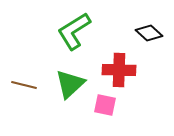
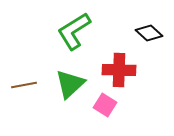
brown line: rotated 25 degrees counterclockwise
pink square: rotated 20 degrees clockwise
